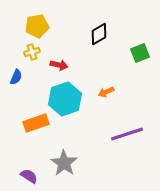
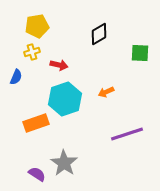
green square: rotated 24 degrees clockwise
purple semicircle: moved 8 px right, 2 px up
